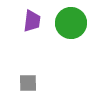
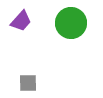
purple trapezoid: moved 11 px left; rotated 35 degrees clockwise
